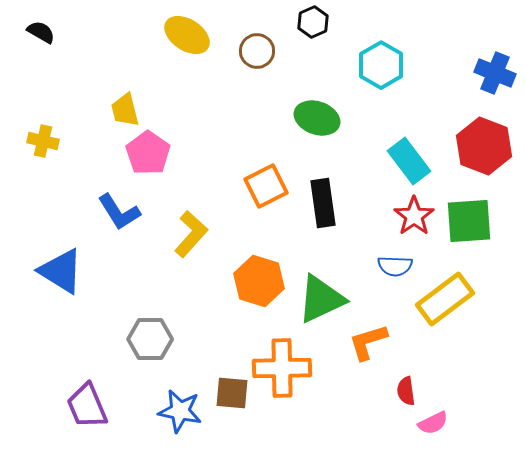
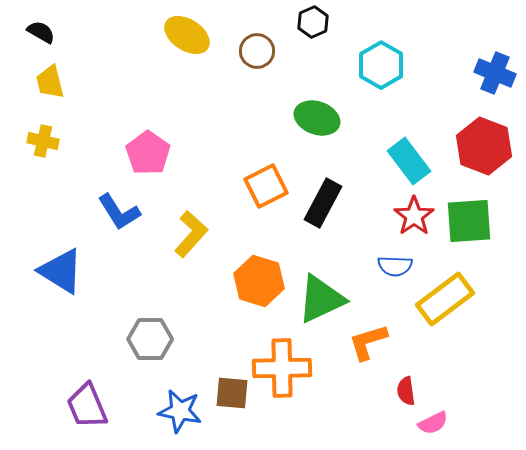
yellow trapezoid: moved 75 px left, 28 px up
black rectangle: rotated 36 degrees clockwise
